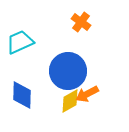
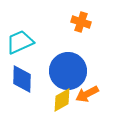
orange cross: rotated 18 degrees counterclockwise
blue diamond: moved 16 px up
yellow diamond: moved 8 px left, 1 px up
